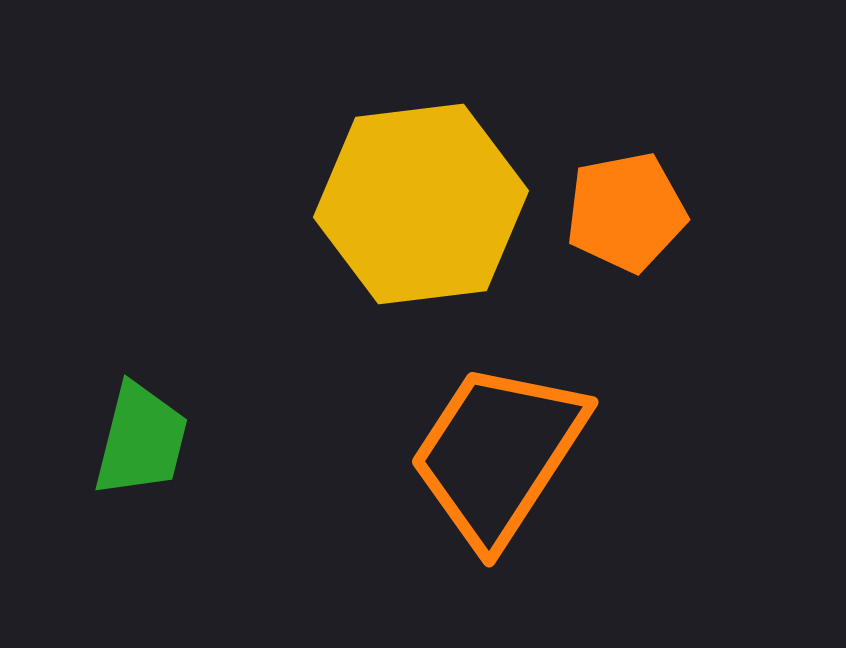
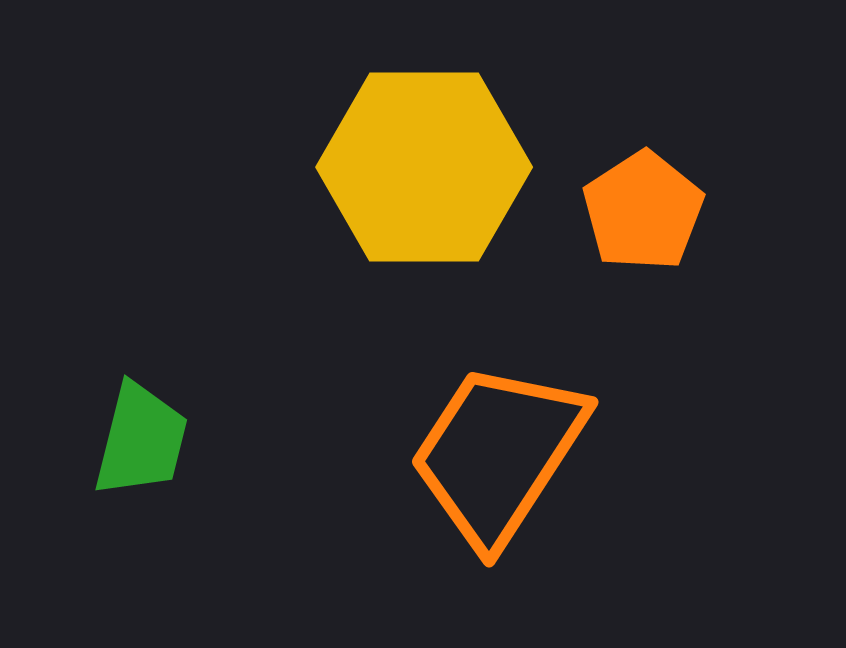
yellow hexagon: moved 3 px right, 37 px up; rotated 7 degrees clockwise
orange pentagon: moved 17 px right, 1 px up; rotated 22 degrees counterclockwise
